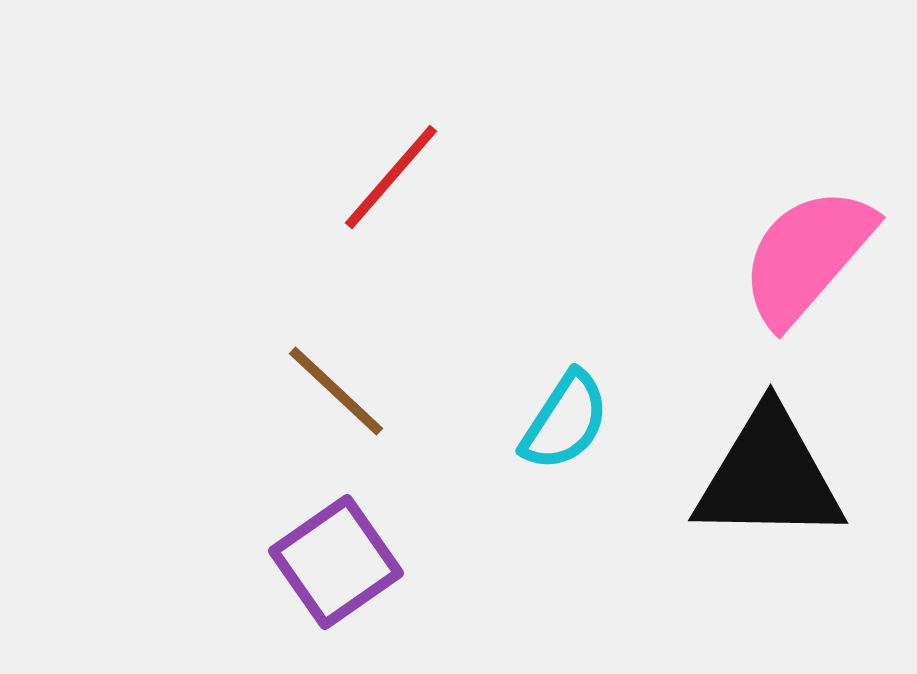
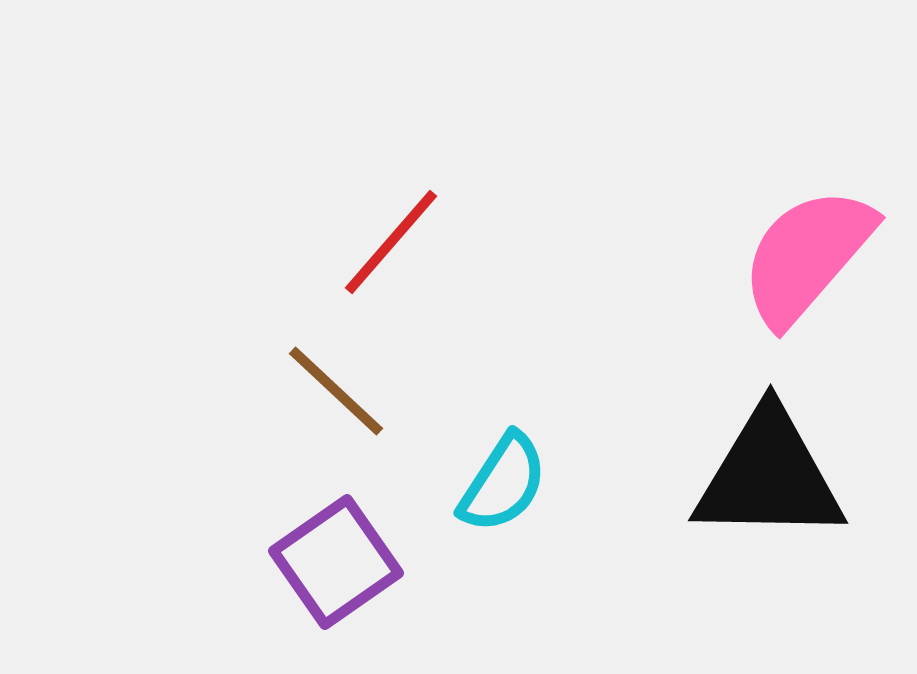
red line: moved 65 px down
cyan semicircle: moved 62 px left, 62 px down
